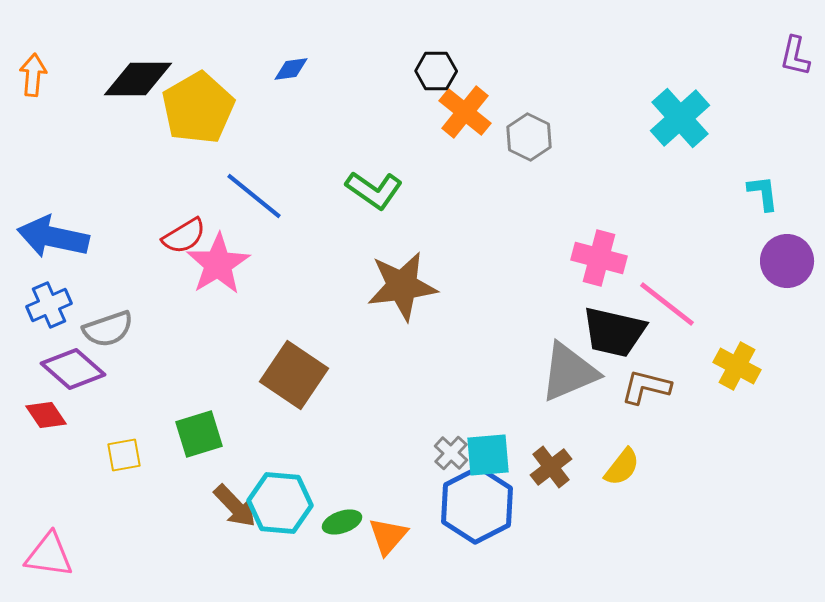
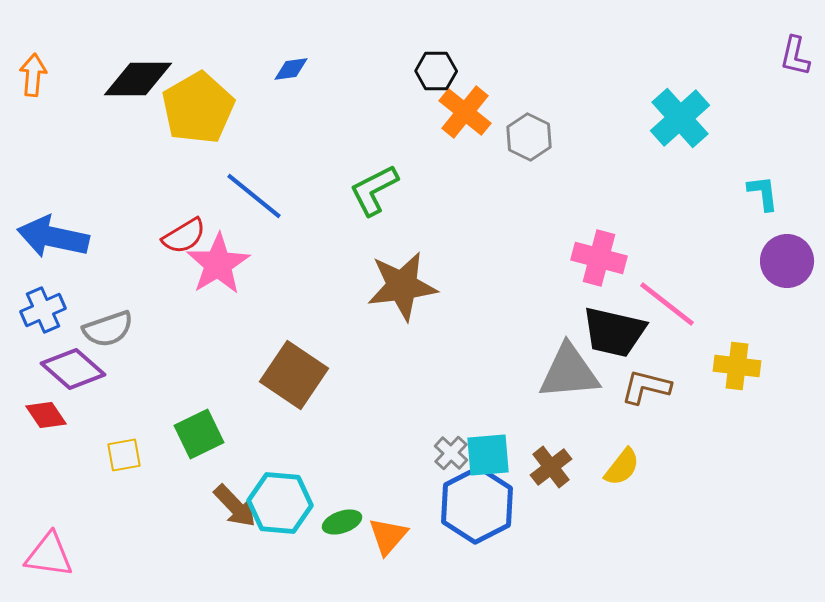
green L-shape: rotated 118 degrees clockwise
blue cross: moved 6 px left, 5 px down
yellow cross: rotated 21 degrees counterclockwise
gray triangle: rotated 18 degrees clockwise
green square: rotated 9 degrees counterclockwise
